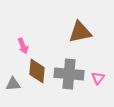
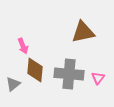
brown triangle: moved 3 px right
brown diamond: moved 2 px left, 1 px up
gray triangle: rotated 35 degrees counterclockwise
